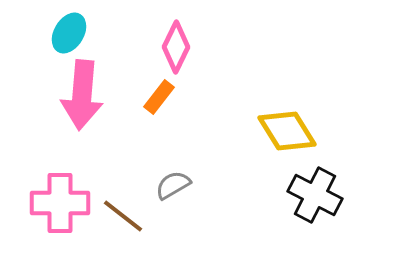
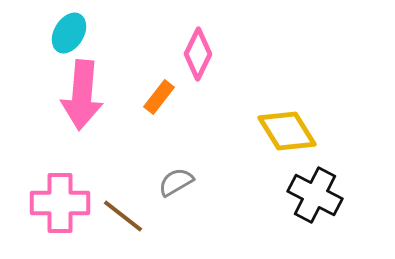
pink diamond: moved 22 px right, 7 px down
gray semicircle: moved 3 px right, 3 px up
